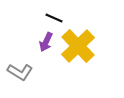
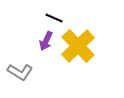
purple arrow: moved 1 px up
